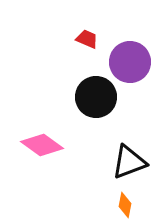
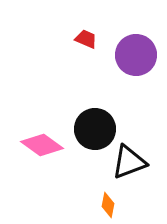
red trapezoid: moved 1 px left
purple circle: moved 6 px right, 7 px up
black circle: moved 1 px left, 32 px down
orange diamond: moved 17 px left
